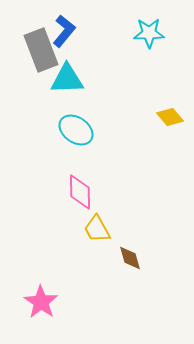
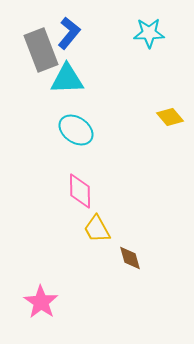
blue L-shape: moved 5 px right, 2 px down
pink diamond: moved 1 px up
